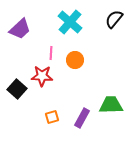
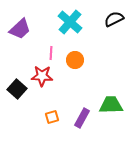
black semicircle: rotated 24 degrees clockwise
